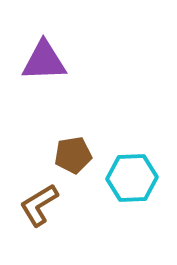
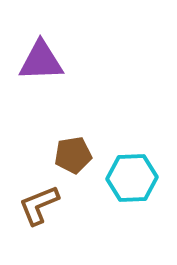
purple triangle: moved 3 px left
brown L-shape: rotated 9 degrees clockwise
